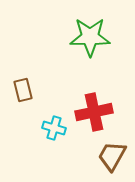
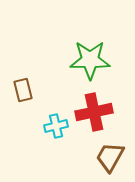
green star: moved 23 px down
cyan cross: moved 2 px right, 2 px up; rotated 30 degrees counterclockwise
brown trapezoid: moved 2 px left, 1 px down
